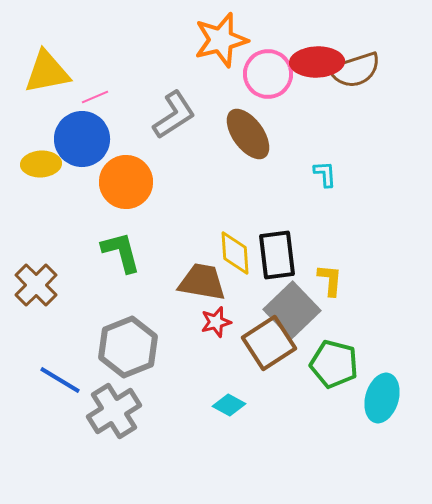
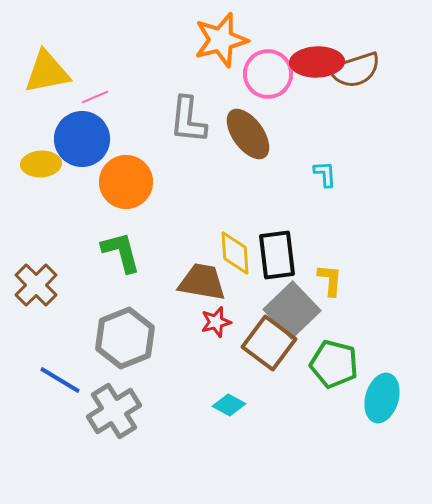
gray L-shape: moved 14 px right, 5 px down; rotated 129 degrees clockwise
brown square: rotated 20 degrees counterclockwise
gray hexagon: moved 3 px left, 9 px up
